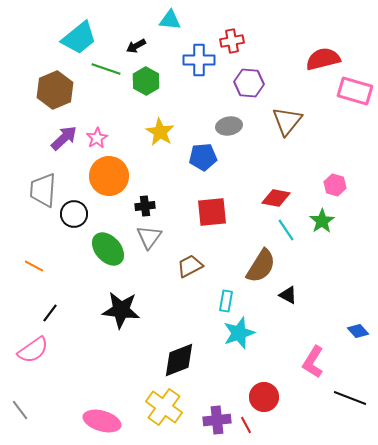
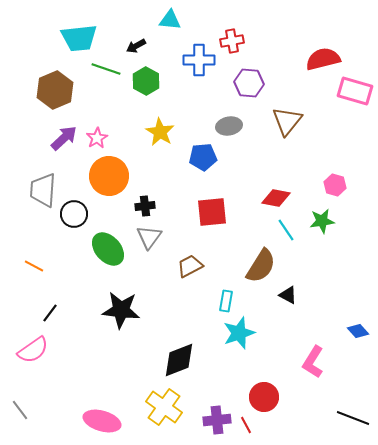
cyan trapezoid at (79, 38): rotated 33 degrees clockwise
green star at (322, 221): rotated 25 degrees clockwise
black line at (350, 398): moved 3 px right, 20 px down
